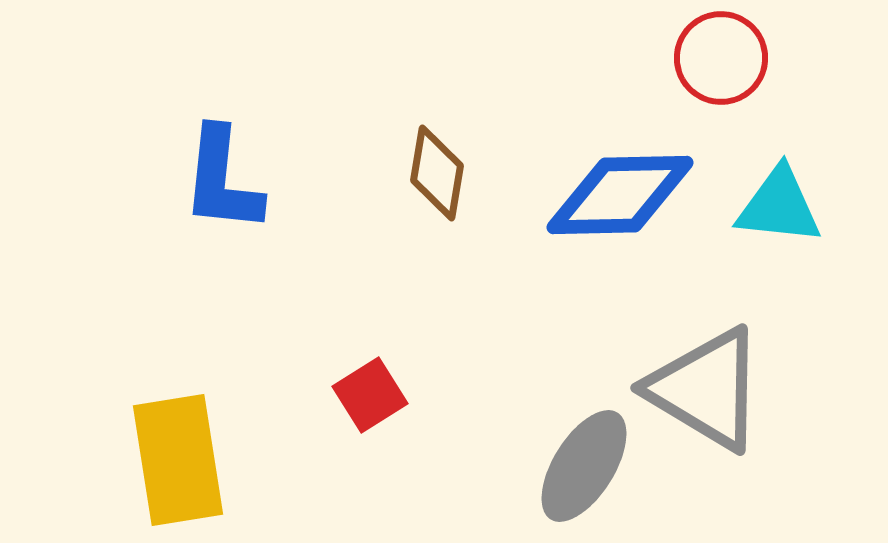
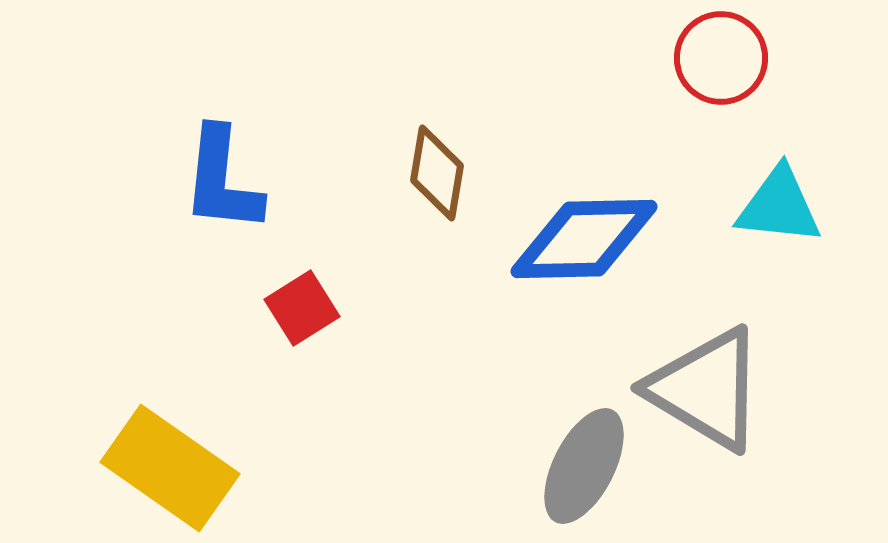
blue diamond: moved 36 px left, 44 px down
red square: moved 68 px left, 87 px up
yellow rectangle: moved 8 px left, 8 px down; rotated 46 degrees counterclockwise
gray ellipse: rotated 5 degrees counterclockwise
